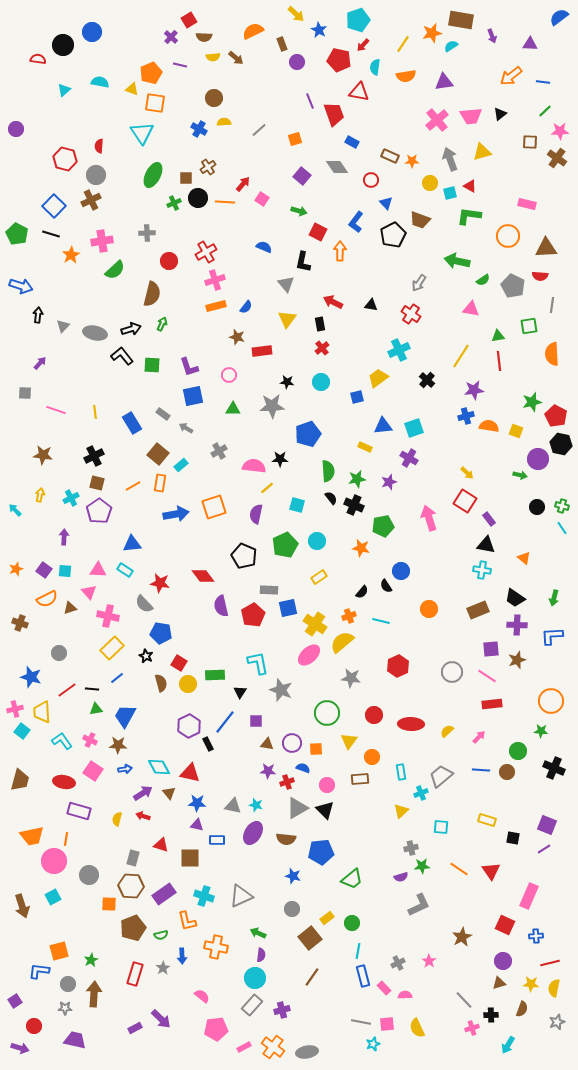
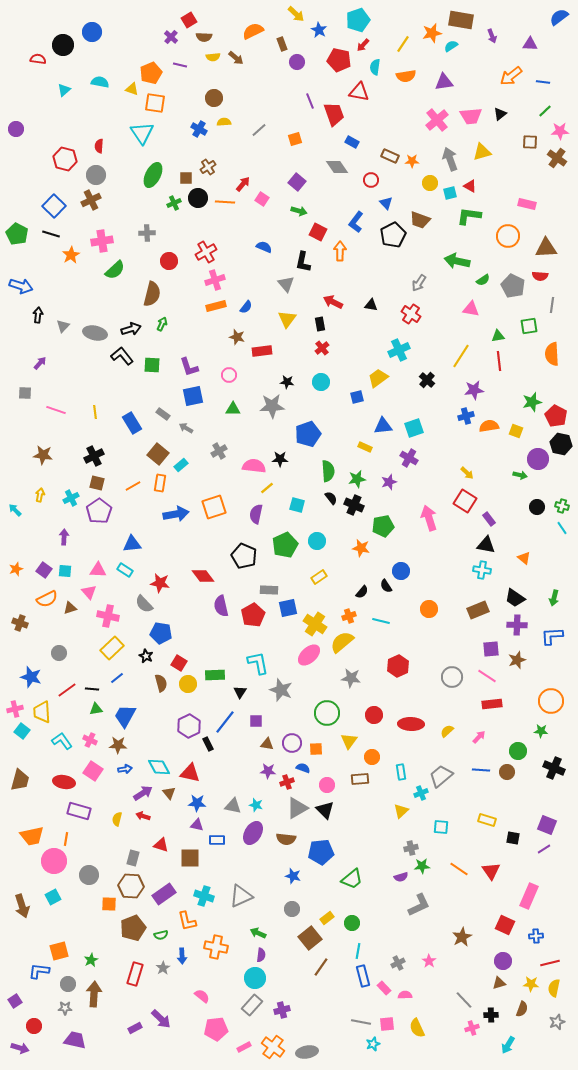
purple square at (302, 176): moved 5 px left, 6 px down
orange semicircle at (489, 426): rotated 18 degrees counterclockwise
gray circle at (452, 672): moved 5 px down
brown line at (312, 977): moved 9 px right, 10 px up
